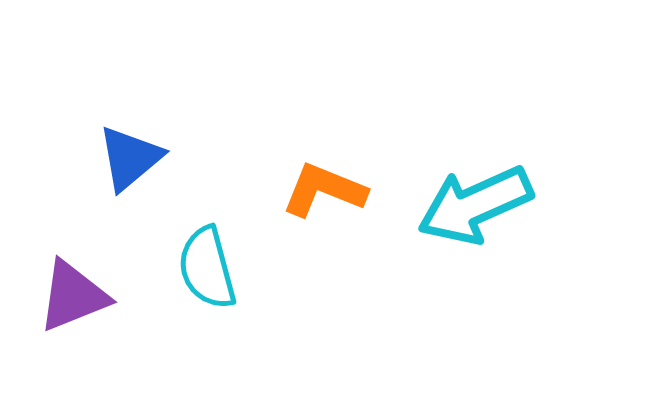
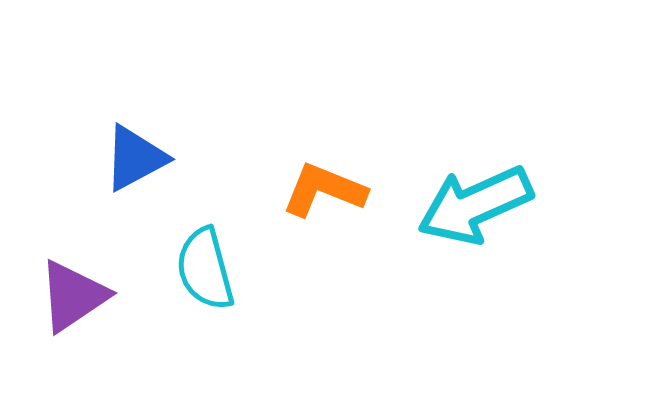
blue triangle: moved 5 px right; rotated 12 degrees clockwise
cyan semicircle: moved 2 px left, 1 px down
purple triangle: rotated 12 degrees counterclockwise
